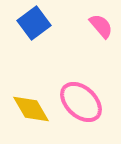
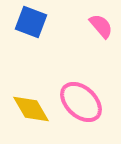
blue square: moved 3 px left, 1 px up; rotated 32 degrees counterclockwise
